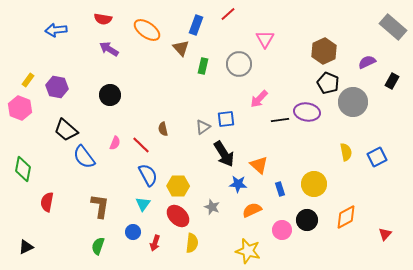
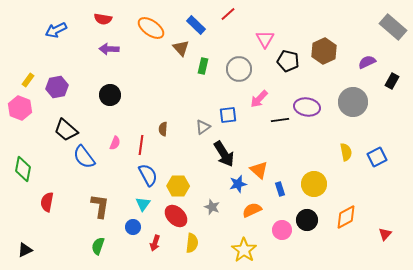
blue rectangle at (196, 25): rotated 66 degrees counterclockwise
blue arrow at (56, 30): rotated 20 degrees counterclockwise
orange ellipse at (147, 30): moved 4 px right, 2 px up
purple arrow at (109, 49): rotated 30 degrees counterclockwise
gray circle at (239, 64): moved 5 px down
black pentagon at (328, 83): moved 40 px left, 22 px up; rotated 10 degrees counterclockwise
purple hexagon at (57, 87): rotated 20 degrees counterclockwise
purple ellipse at (307, 112): moved 5 px up
blue square at (226, 119): moved 2 px right, 4 px up
brown semicircle at (163, 129): rotated 16 degrees clockwise
red line at (141, 145): rotated 54 degrees clockwise
orange triangle at (259, 165): moved 5 px down
blue star at (238, 184): rotated 18 degrees counterclockwise
red ellipse at (178, 216): moved 2 px left
blue circle at (133, 232): moved 5 px up
black triangle at (26, 247): moved 1 px left, 3 px down
yellow star at (248, 251): moved 4 px left, 1 px up; rotated 20 degrees clockwise
